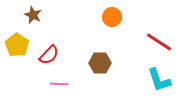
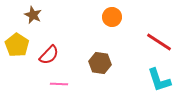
brown hexagon: rotated 10 degrees clockwise
